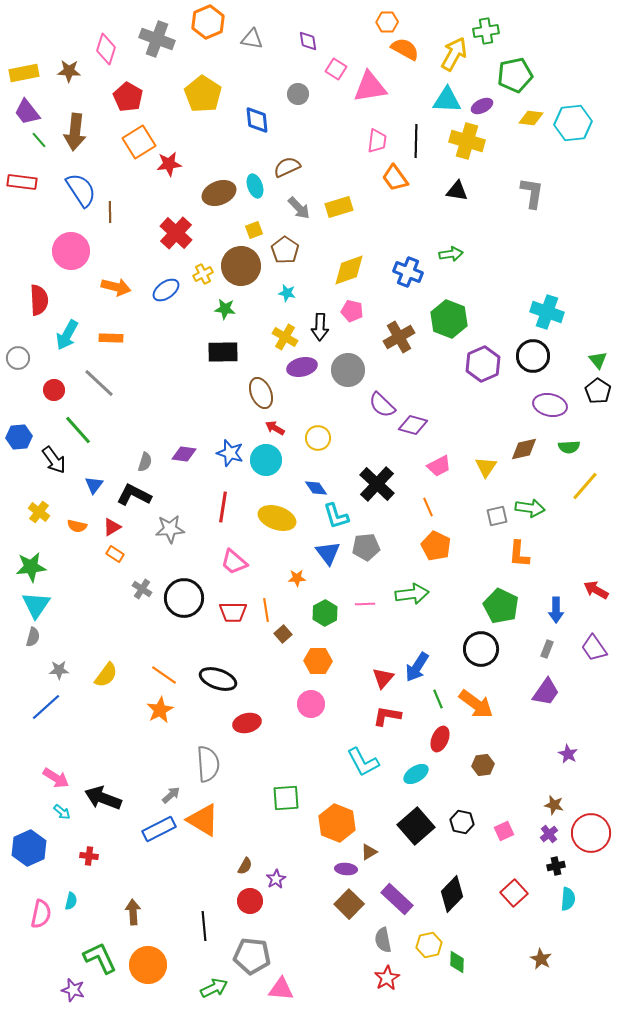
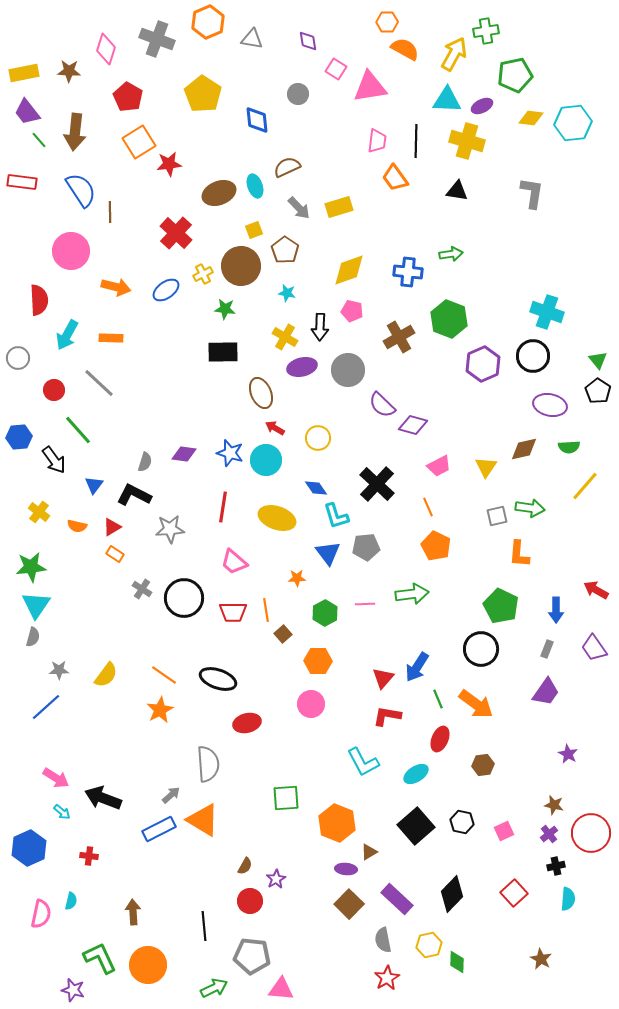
blue cross at (408, 272): rotated 16 degrees counterclockwise
